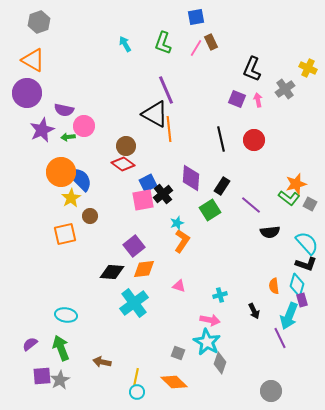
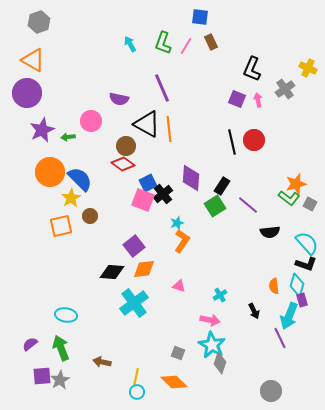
blue square at (196, 17): moved 4 px right; rotated 18 degrees clockwise
cyan arrow at (125, 44): moved 5 px right
pink line at (196, 48): moved 10 px left, 2 px up
purple line at (166, 90): moved 4 px left, 2 px up
purple semicircle at (64, 110): moved 55 px right, 11 px up
black triangle at (155, 114): moved 8 px left, 10 px down
pink circle at (84, 126): moved 7 px right, 5 px up
black line at (221, 139): moved 11 px right, 3 px down
orange circle at (61, 172): moved 11 px left
pink square at (143, 200): rotated 30 degrees clockwise
purple line at (251, 205): moved 3 px left
green square at (210, 210): moved 5 px right, 4 px up
orange square at (65, 234): moved 4 px left, 8 px up
cyan cross at (220, 295): rotated 16 degrees counterclockwise
cyan star at (207, 342): moved 5 px right, 3 px down
